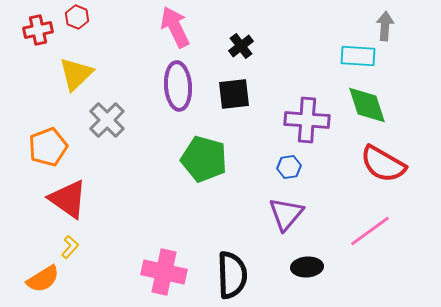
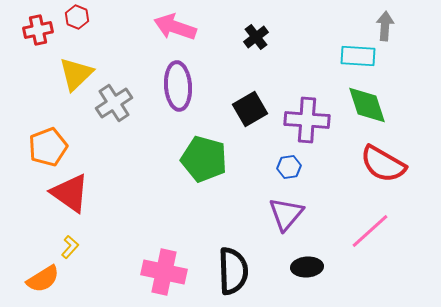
pink arrow: rotated 45 degrees counterclockwise
black cross: moved 15 px right, 9 px up
black square: moved 16 px right, 15 px down; rotated 24 degrees counterclockwise
gray cross: moved 7 px right, 17 px up; rotated 12 degrees clockwise
red triangle: moved 2 px right, 6 px up
pink line: rotated 6 degrees counterclockwise
black semicircle: moved 1 px right, 4 px up
